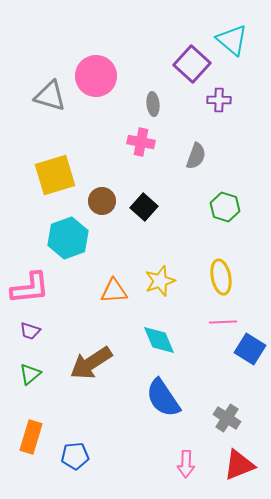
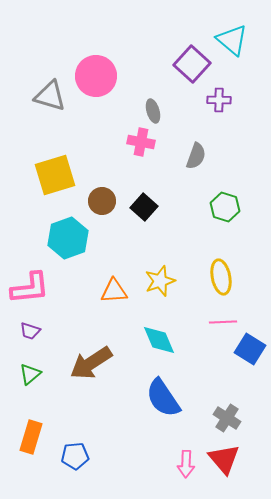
gray ellipse: moved 7 px down; rotated 10 degrees counterclockwise
red triangle: moved 15 px left, 6 px up; rotated 48 degrees counterclockwise
